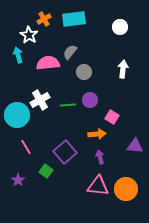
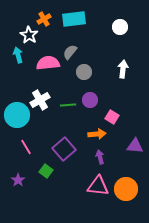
purple square: moved 1 px left, 3 px up
